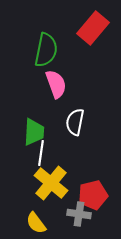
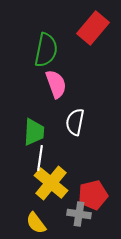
white line: moved 1 px left, 5 px down
